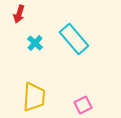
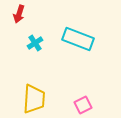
cyan rectangle: moved 4 px right; rotated 28 degrees counterclockwise
cyan cross: rotated 14 degrees clockwise
yellow trapezoid: moved 2 px down
